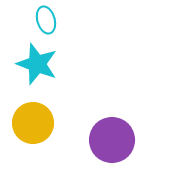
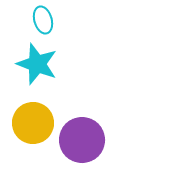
cyan ellipse: moved 3 px left
purple circle: moved 30 px left
